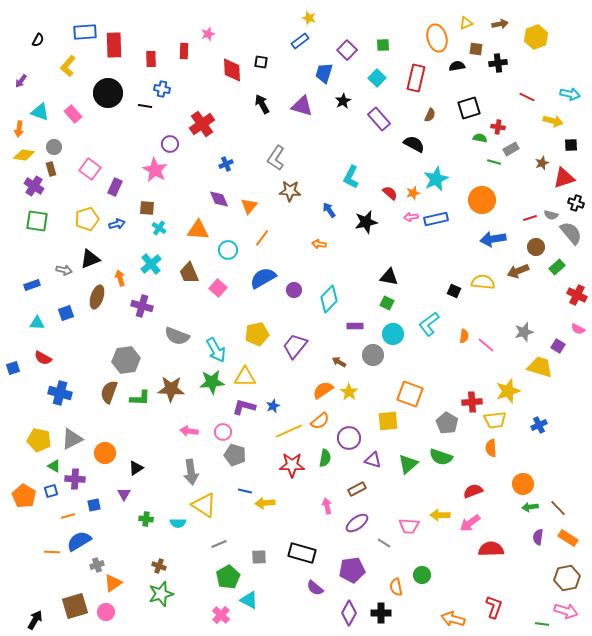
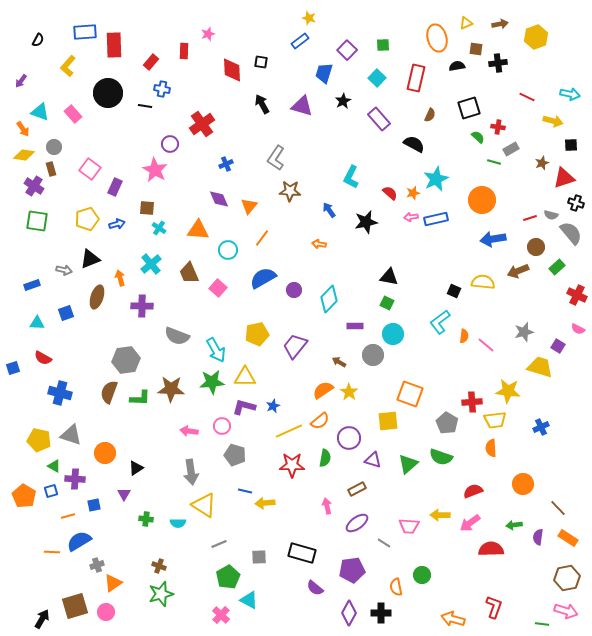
red rectangle at (151, 59): moved 3 px down; rotated 42 degrees clockwise
orange arrow at (19, 129): moved 4 px right; rotated 42 degrees counterclockwise
green semicircle at (480, 138): moved 2 px left, 1 px up; rotated 32 degrees clockwise
purple cross at (142, 306): rotated 15 degrees counterclockwise
cyan L-shape at (429, 324): moved 11 px right, 2 px up
yellow star at (508, 391): rotated 25 degrees clockwise
blue cross at (539, 425): moved 2 px right, 2 px down
pink circle at (223, 432): moved 1 px left, 6 px up
gray triangle at (72, 439): moved 1 px left, 4 px up; rotated 45 degrees clockwise
green arrow at (530, 507): moved 16 px left, 18 px down
black arrow at (35, 620): moved 7 px right, 1 px up
